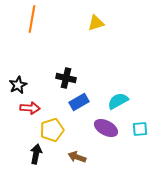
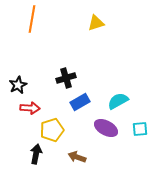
black cross: rotated 30 degrees counterclockwise
blue rectangle: moved 1 px right
